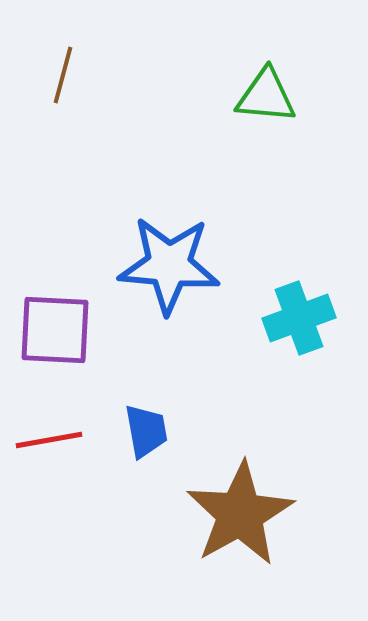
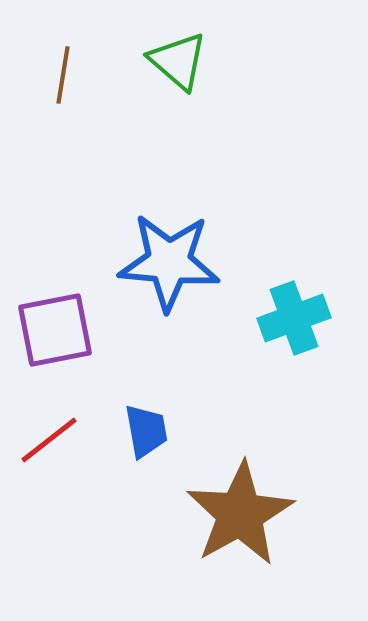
brown line: rotated 6 degrees counterclockwise
green triangle: moved 88 px left, 35 px up; rotated 36 degrees clockwise
blue star: moved 3 px up
cyan cross: moved 5 px left
purple square: rotated 14 degrees counterclockwise
red line: rotated 28 degrees counterclockwise
